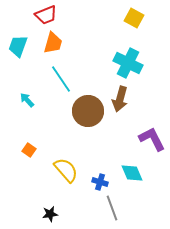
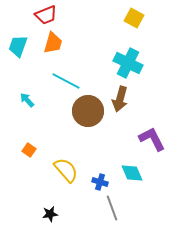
cyan line: moved 5 px right, 2 px down; rotated 28 degrees counterclockwise
